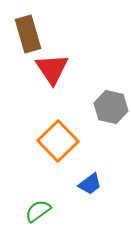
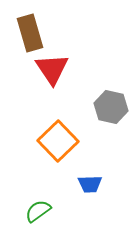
brown rectangle: moved 2 px right, 1 px up
blue trapezoid: rotated 35 degrees clockwise
